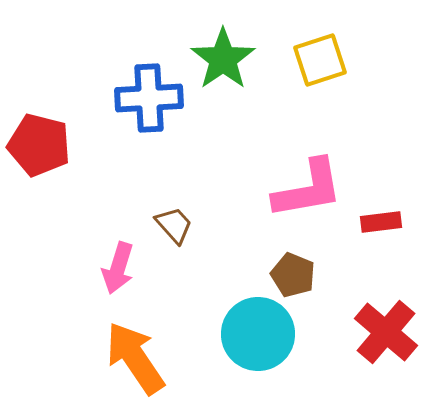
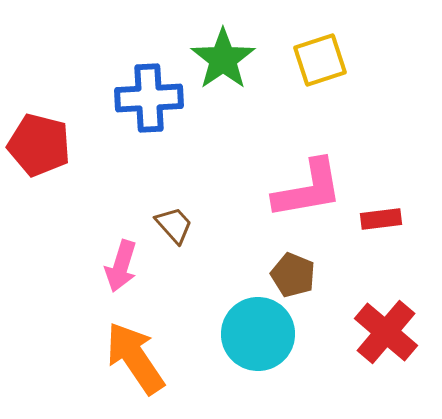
red rectangle: moved 3 px up
pink arrow: moved 3 px right, 2 px up
